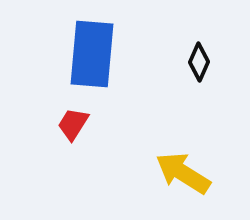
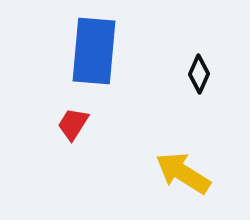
blue rectangle: moved 2 px right, 3 px up
black diamond: moved 12 px down
